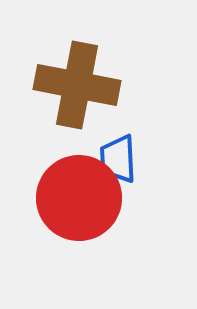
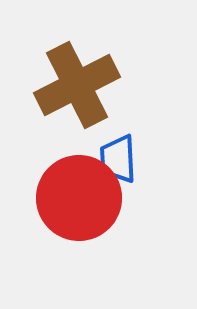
brown cross: rotated 38 degrees counterclockwise
